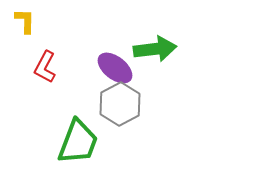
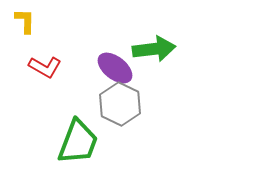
green arrow: moved 1 px left
red L-shape: rotated 88 degrees counterclockwise
gray hexagon: rotated 6 degrees counterclockwise
